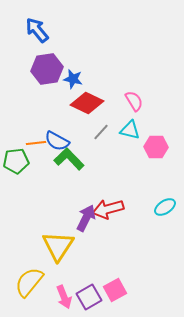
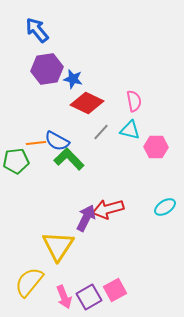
pink semicircle: rotated 20 degrees clockwise
